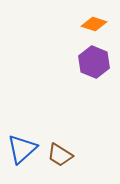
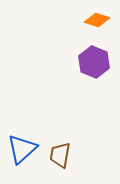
orange diamond: moved 3 px right, 4 px up
brown trapezoid: rotated 68 degrees clockwise
